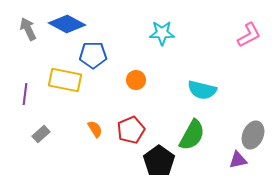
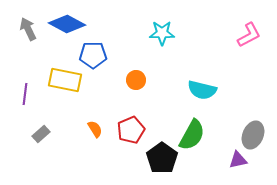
black pentagon: moved 3 px right, 3 px up
